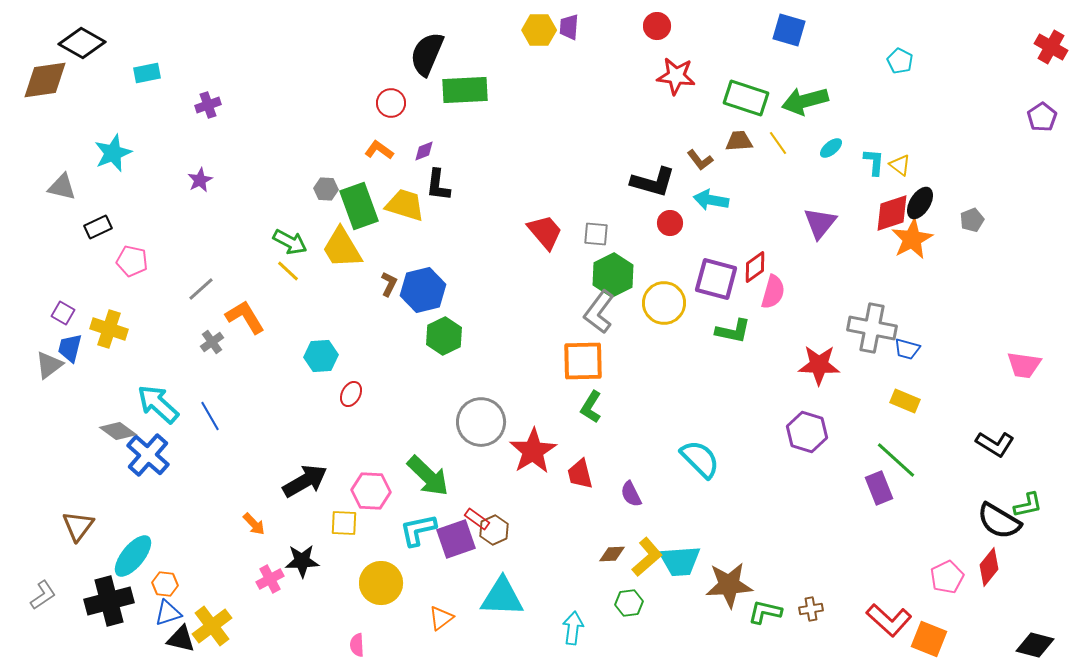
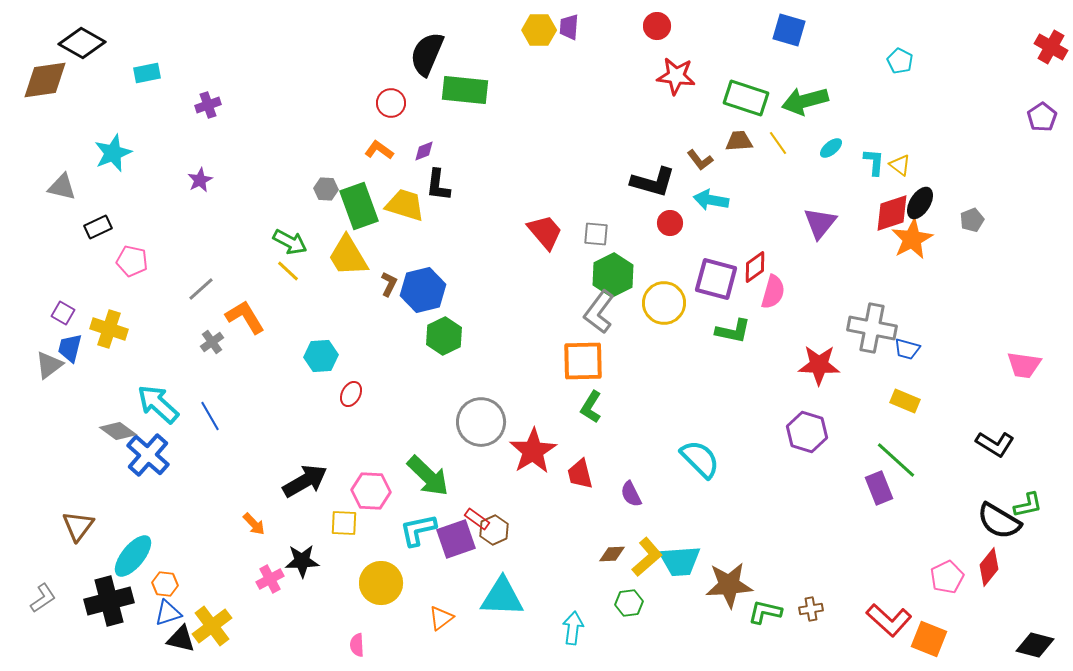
green rectangle at (465, 90): rotated 9 degrees clockwise
yellow trapezoid at (342, 248): moved 6 px right, 8 px down
gray L-shape at (43, 595): moved 3 px down
